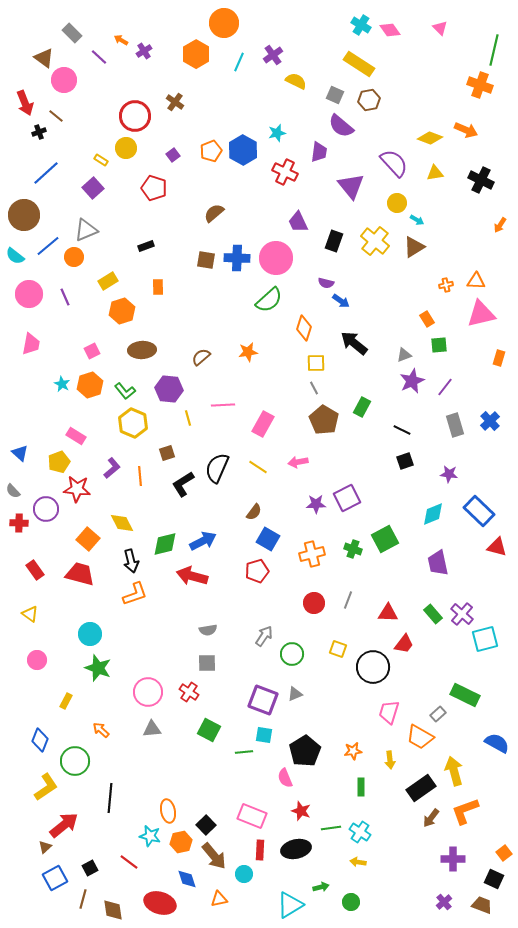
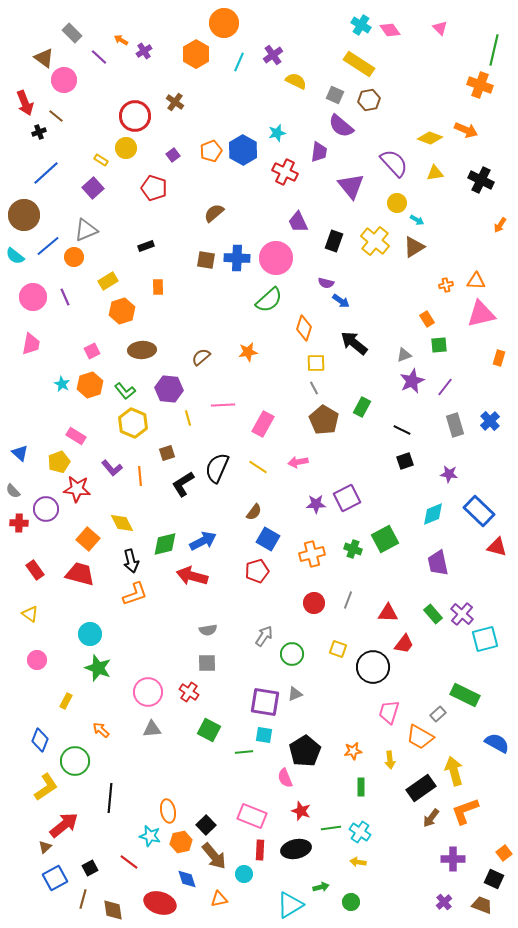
pink circle at (29, 294): moved 4 px right, 3 px down
purple L-shape at (112, 468): rotated 90 degrees clockwise
purple square at (263, 700): moved 2 px right, 2 px down; rotated 12 degrees counterclockwise
